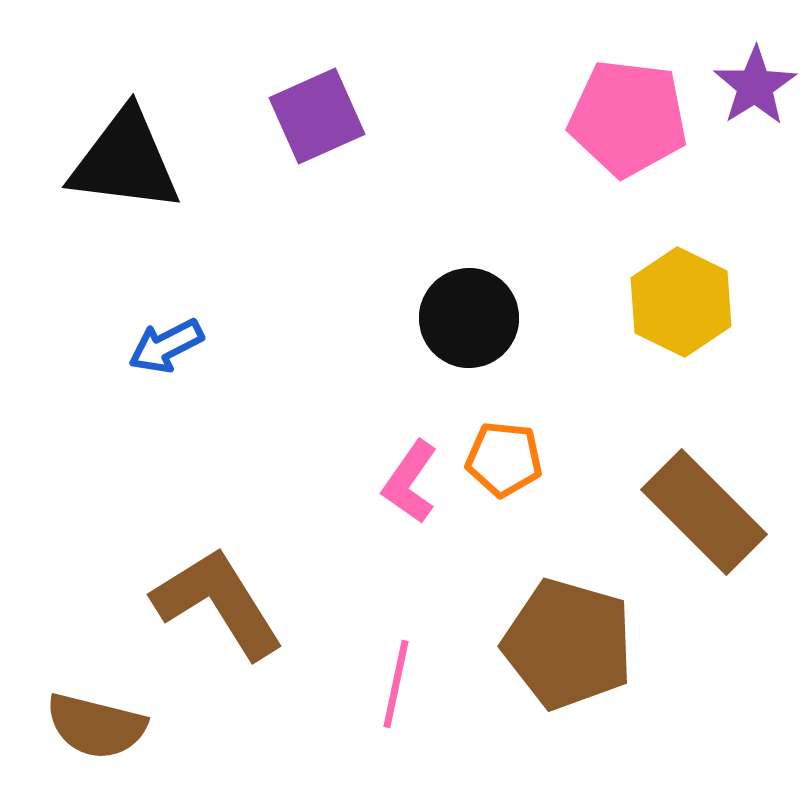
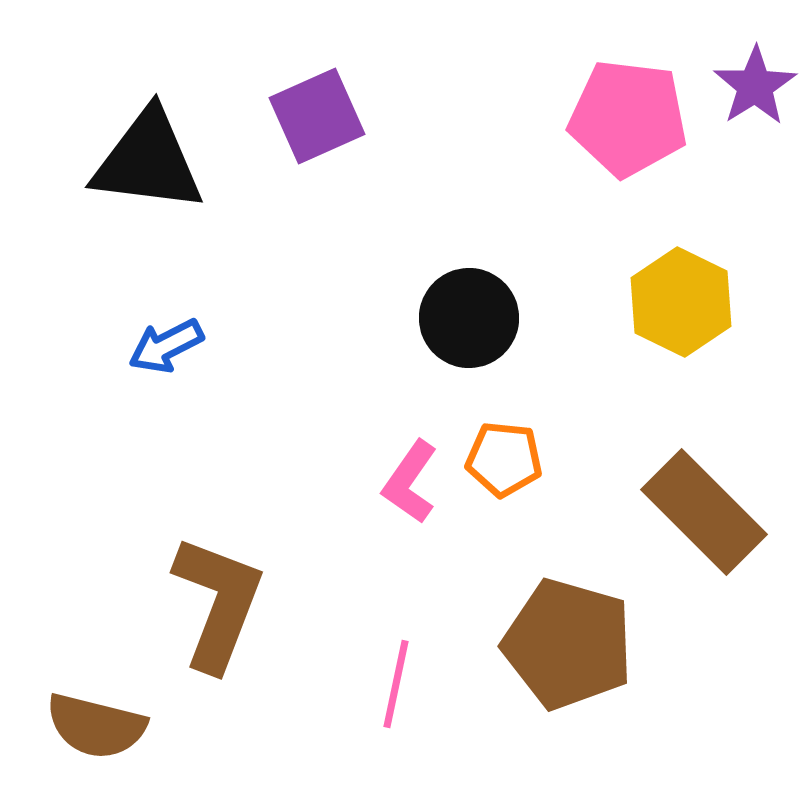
black triangle: moved 23 px right
brown L-shape: rotated 53 degrees clockwise
